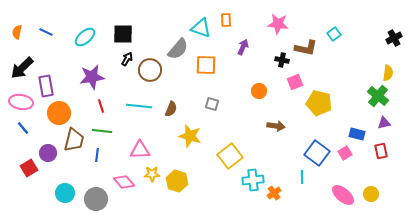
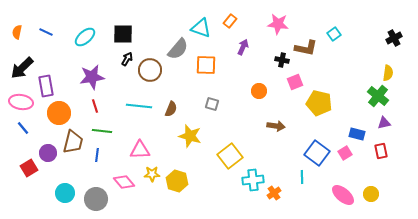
orange rectangle at (226, 20): moved 4 px right, 1 px down; rotated 40 degrees clockwise
red line at (101, 106): moved 6 px left
brown trapezoid at (74, 140): moved 1 px left, 2 px down
